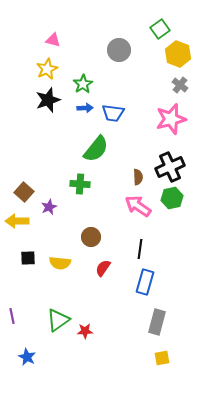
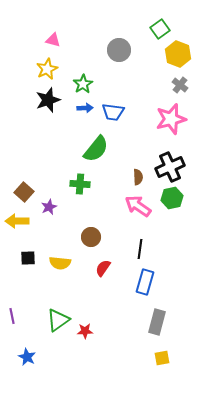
blue trapezoid: moved 1 px up
